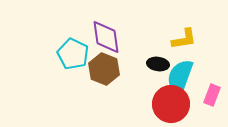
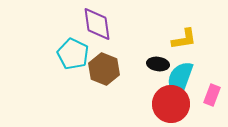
purple diamond: moved 9 px left, 13 px up
cyan semicircle: moved 2 px down
